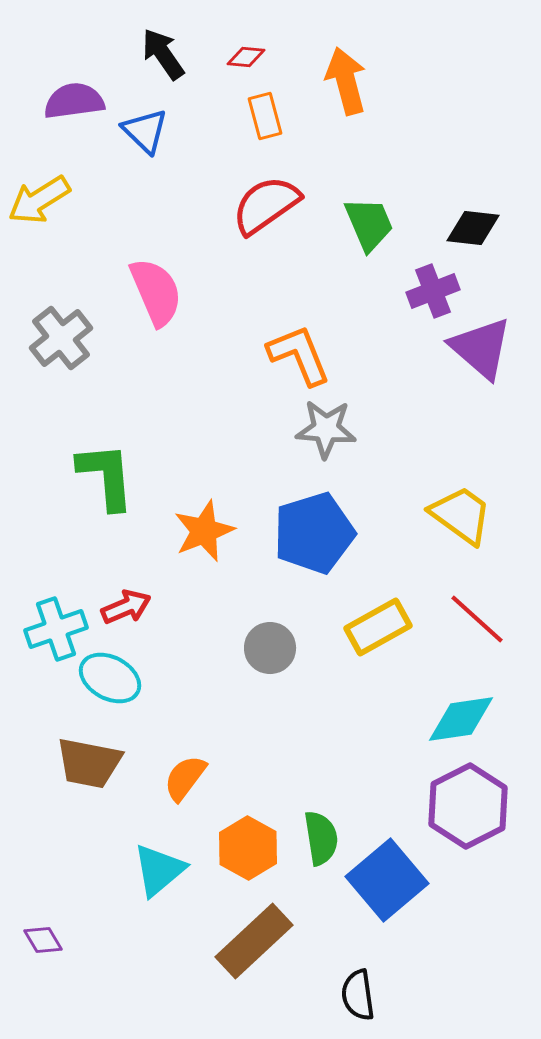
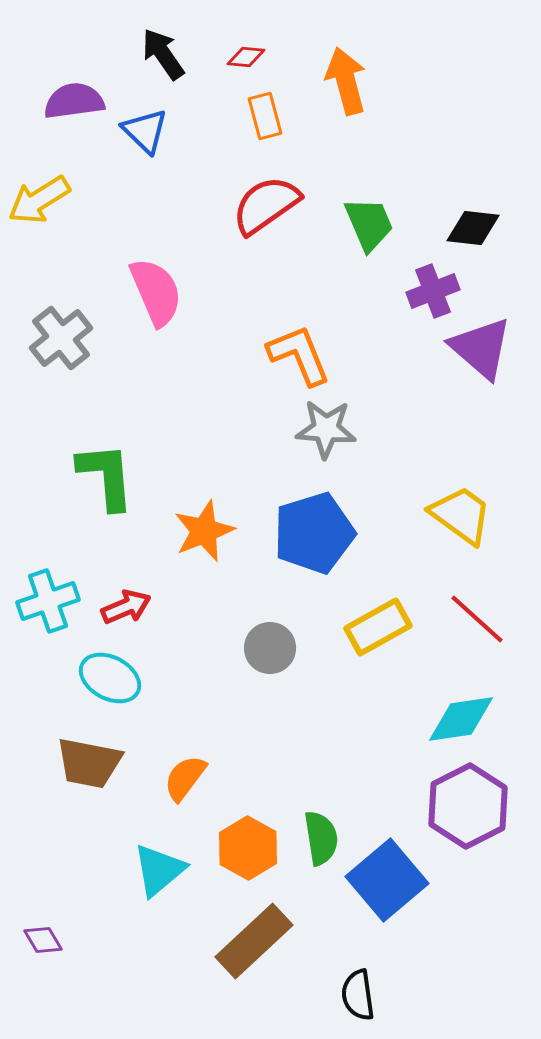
cyan cross: moved 8 px left, 28 px up
